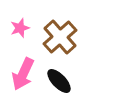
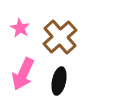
pink star: rotated 24 degrees counterclockwise
black ellipse: rotated 56 degrees clockwise
